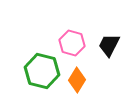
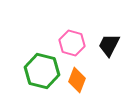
orange diamond: rotated 10 degrees counterclockwise
